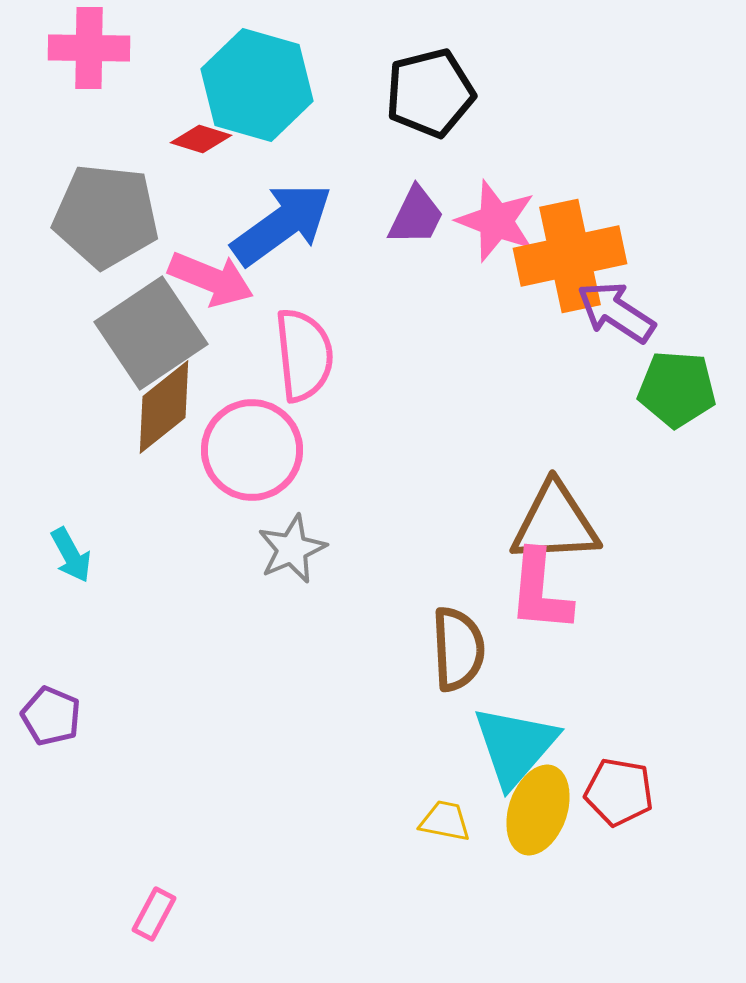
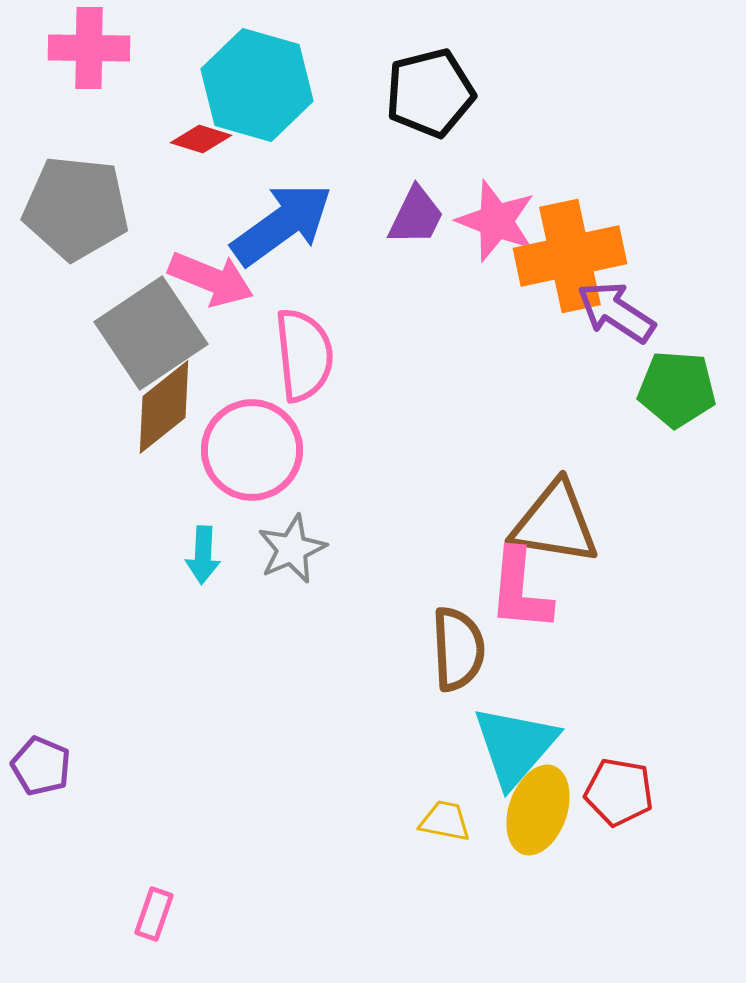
gray pentagon: moved 30 px left, 8 px up
brown triangle: rotated 12 degrees clockwise
cyan arrow: moved 132 px right; rotated 32 degrees clockwise
pink L-shape: moved 20 px left, 1 px up
purple pentagon: moved 10 px left, 50 px down
pink rectangle: rotated 9 degrees counterclockwise
